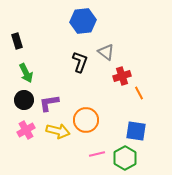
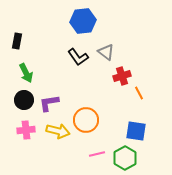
black rectangle: rotated 28 degrees clockwise
black L-shape: moved 2 px left, 5 px up; rotated 125 degrees clockwise
pink cross: rotated 24 degrees clockwise
